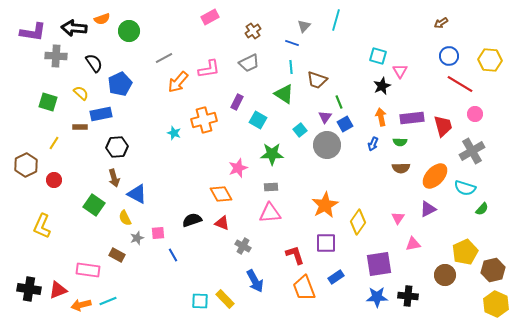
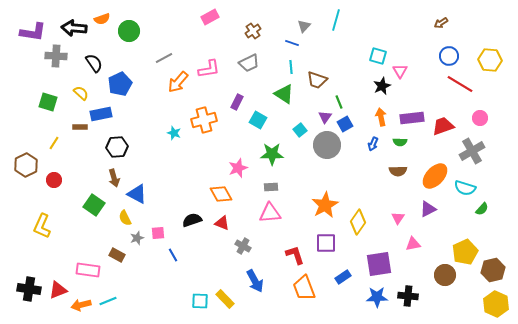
pink circle at (475, 114): moved 5 px right, 4 px down
red trapezoid at (443, 126): rotated 95 degrees counterclockwise
brown semicircle at (401, 168): moved 3 px left, 3 px down
blue rectangle at (336, 277): moved 7 px right
